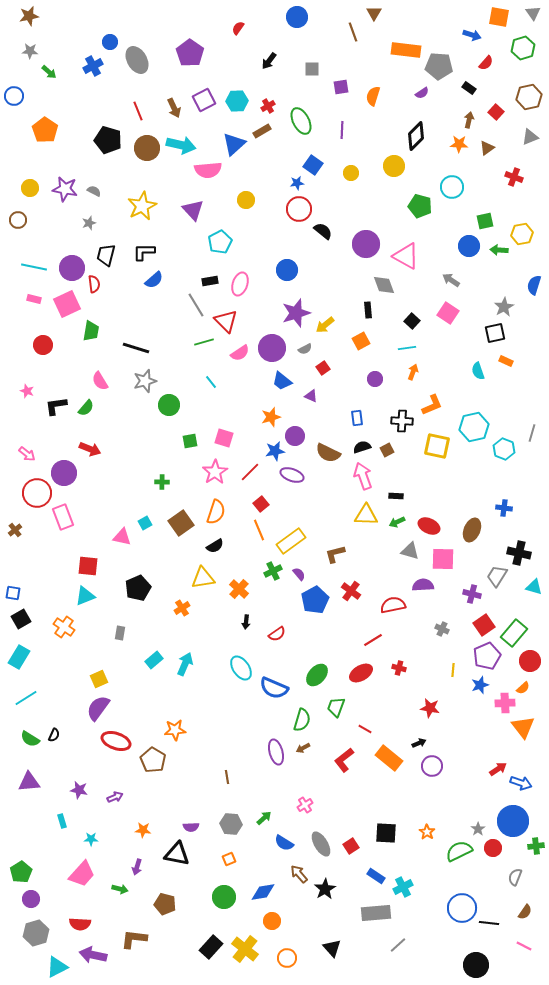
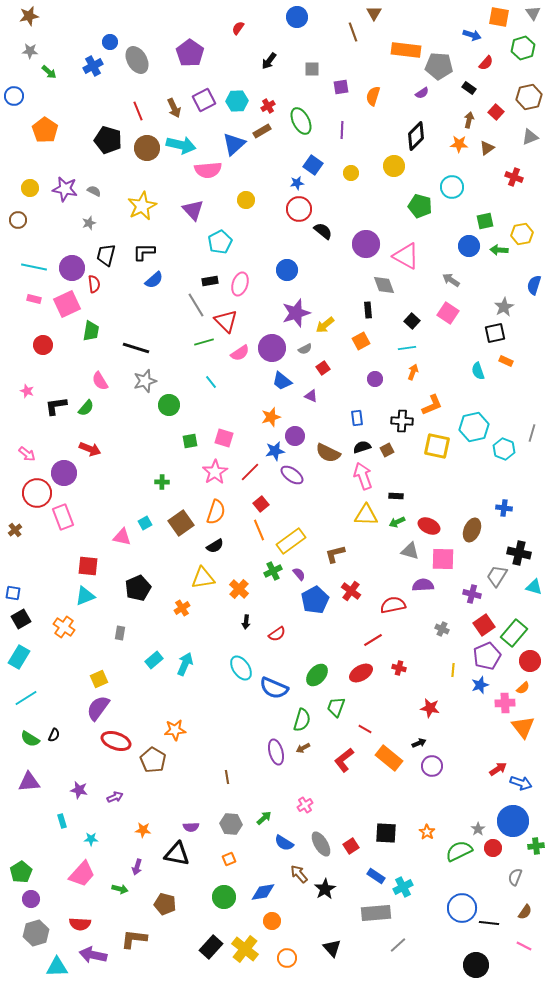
purple ellipse at (292, 475): rotated 15 degrees clockwise
cyan triangle at (57, 967): rotated 25 degrees clockwise
